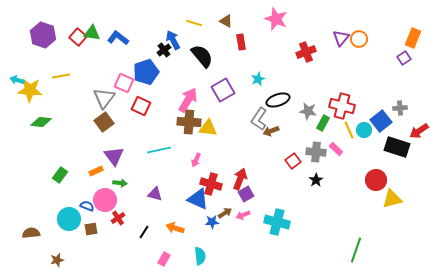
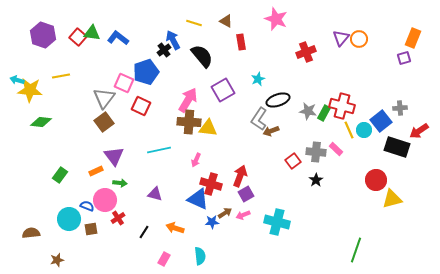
purple square at (404, 58): rotated 16 degrees clockwise
green rectangle at (323, 123): moved 1 px right, 10 px up
red arrow at (240, 179): moved 3 px up
